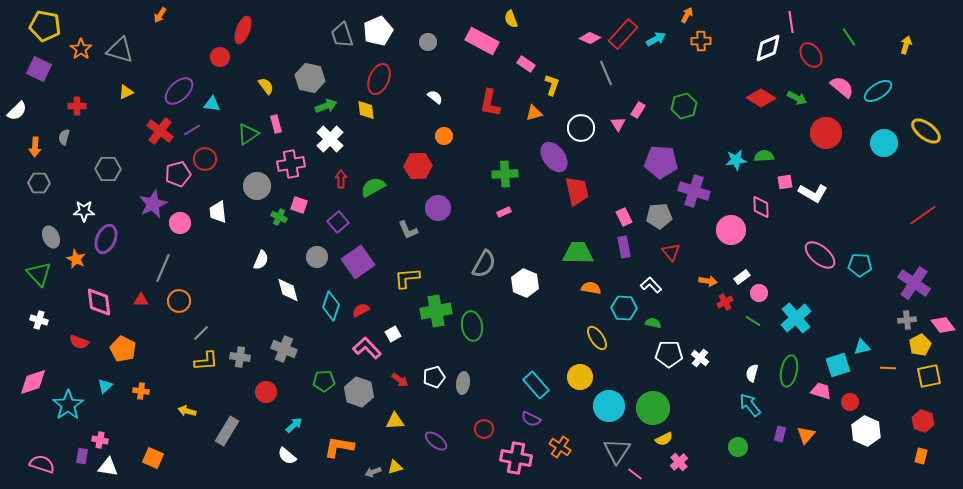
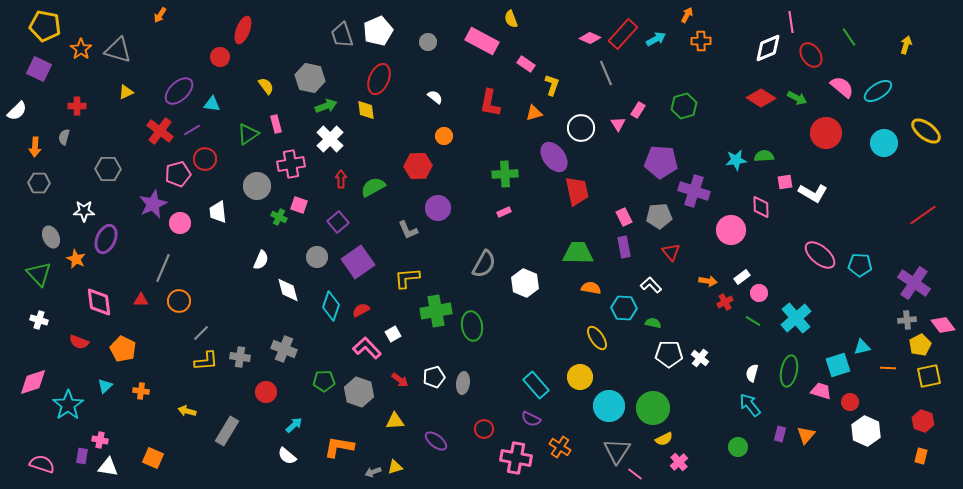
gray triangle at (120, 50): moved 2 px left
